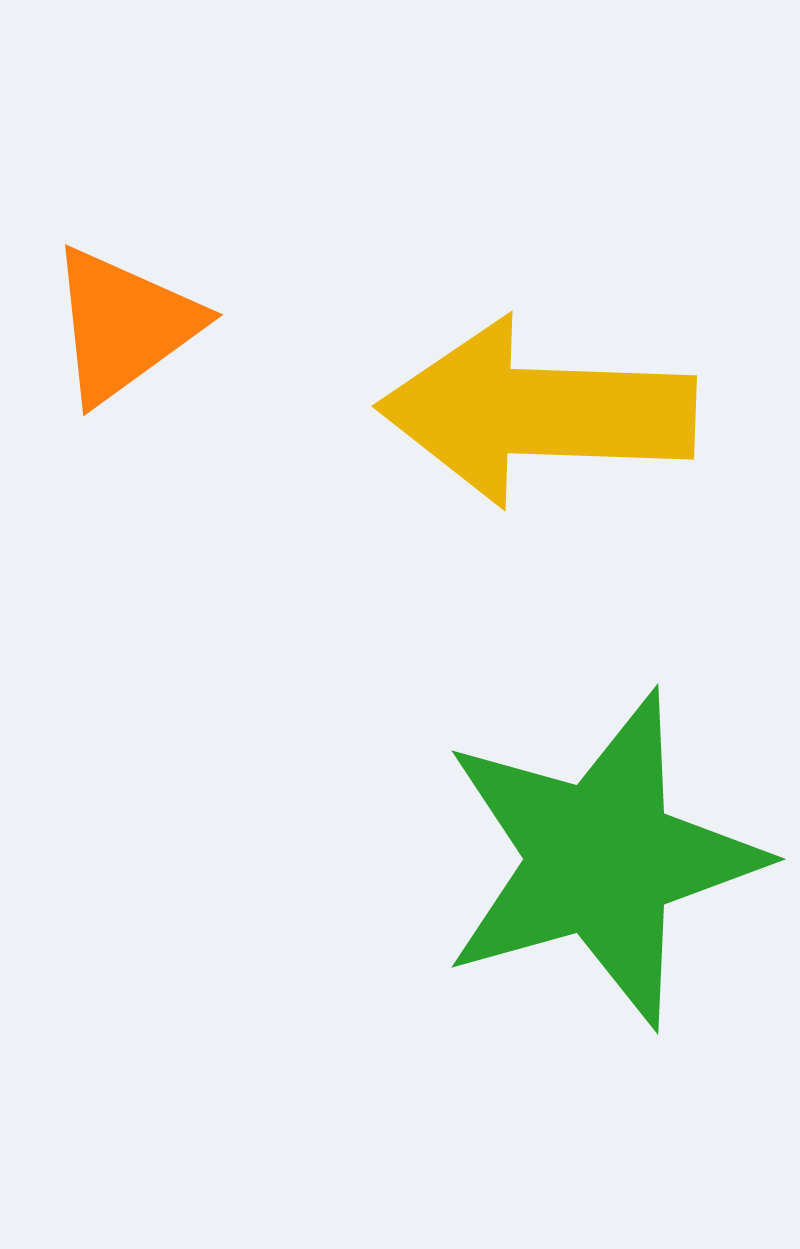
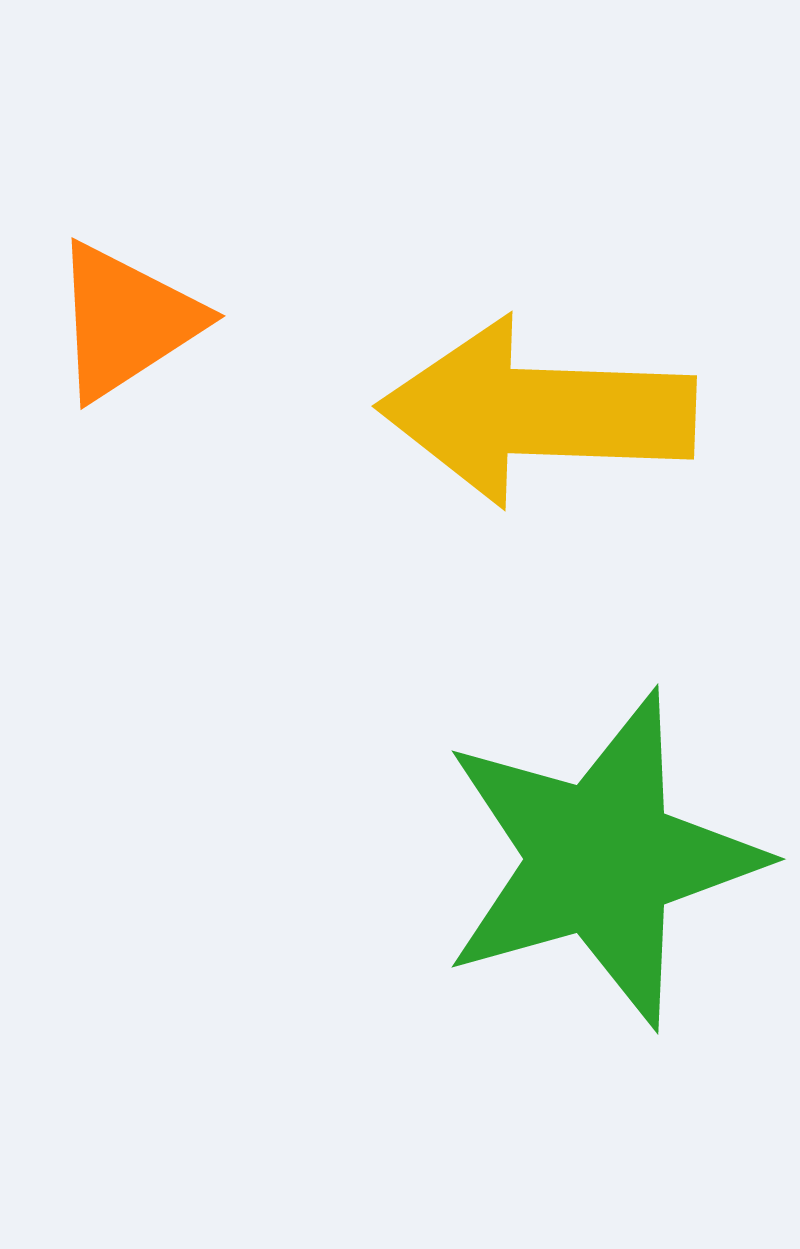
orange triangle: moved 2 px right, 4 px up; rotated 3 degrees clockwise
